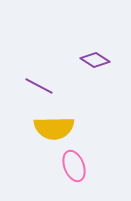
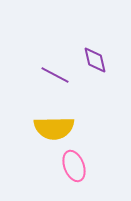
purple diamond: rotated 44 degrees clockwise
purple line: moved 16 px right, 11 px up
